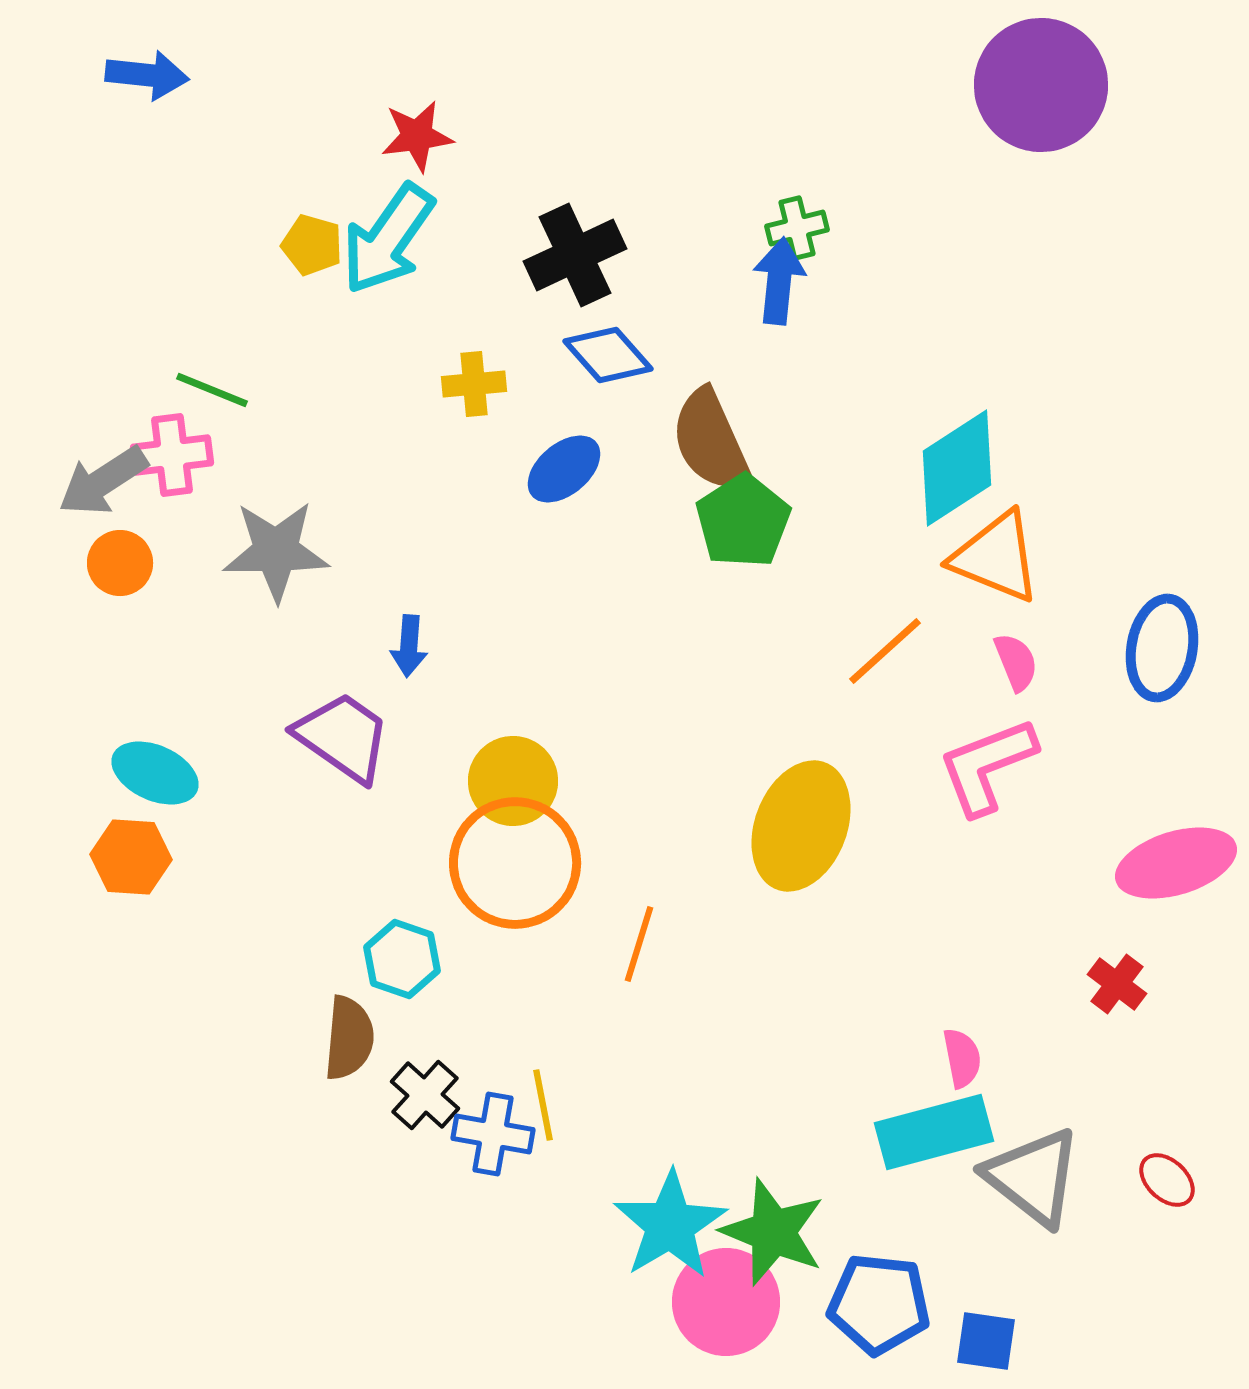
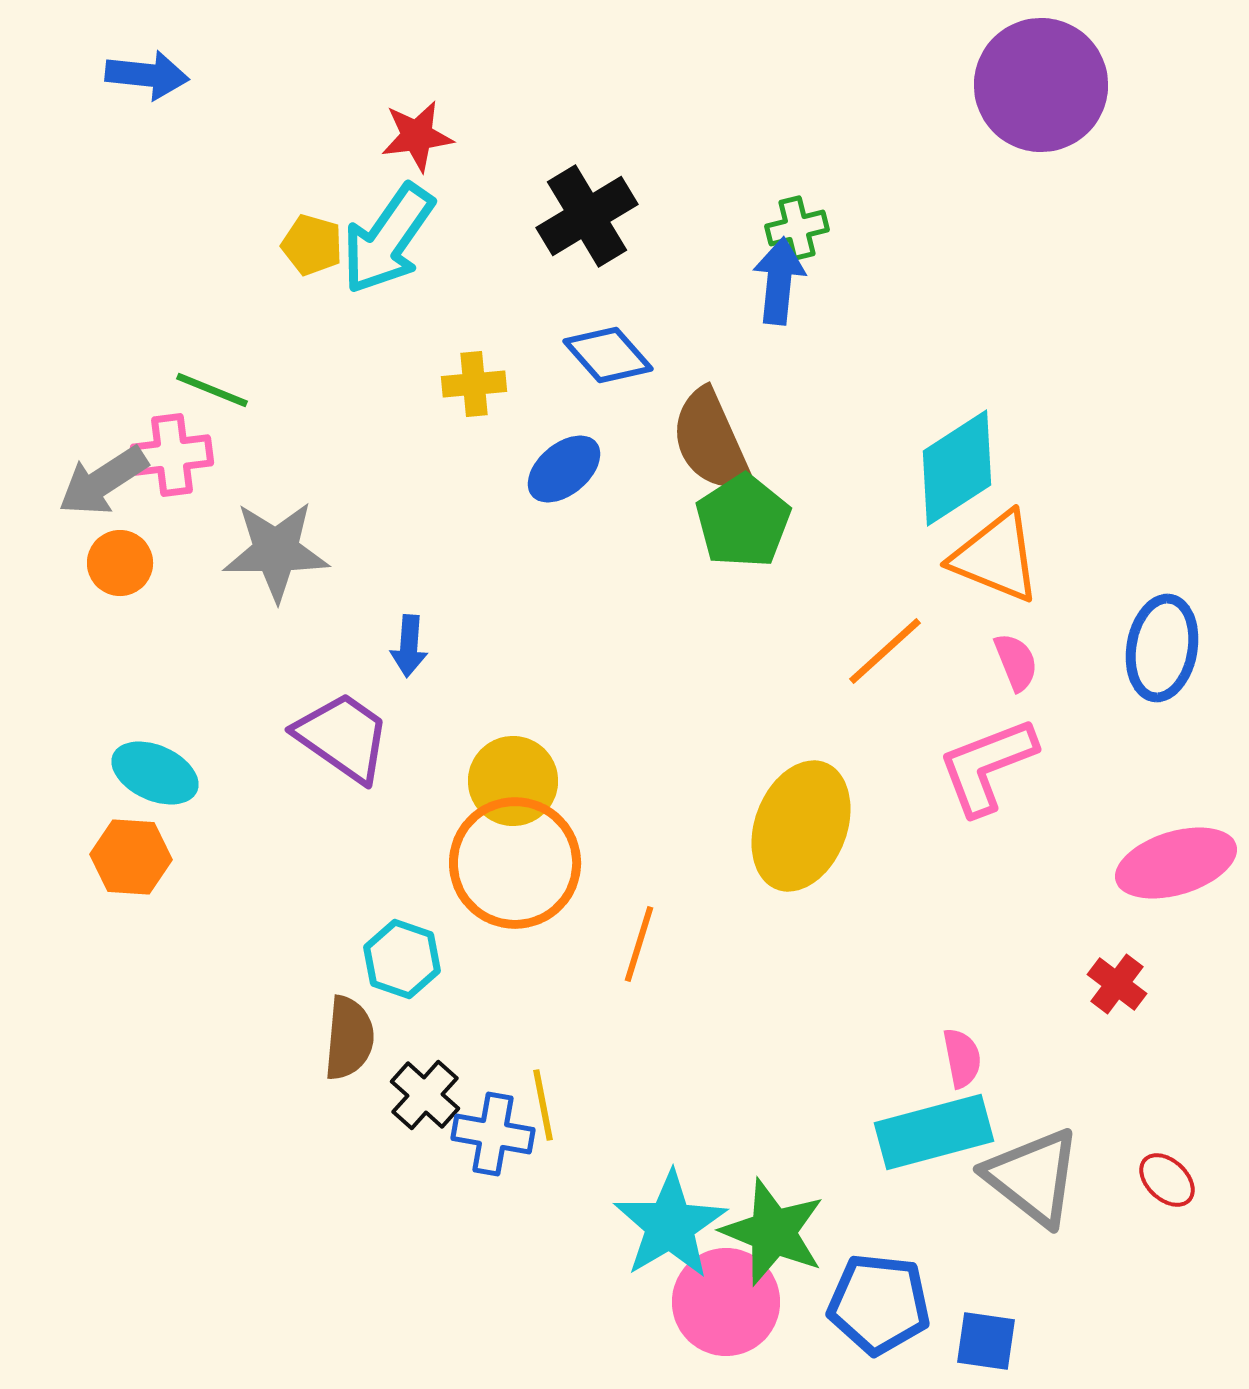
black cross at (575, 255): moved 12 px right, 39 px up; rotated 6 degrees counterclockwise
